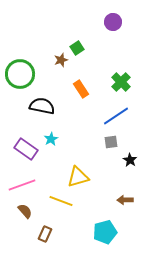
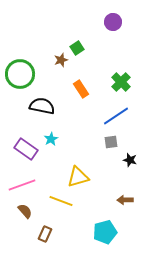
black star: rotated 16 degrees counterclockwise
